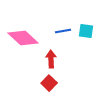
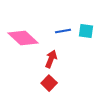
red arrow: rotated 24 degrees clockwise
